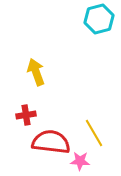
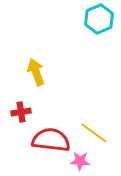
cyan hexagon: rotated 8 degrees counterclockwise
red cross: moved 5 px left, 3 px up
yellow line: rotated 24 degrees counterclockwise
red semicircle: moved 2 px up
